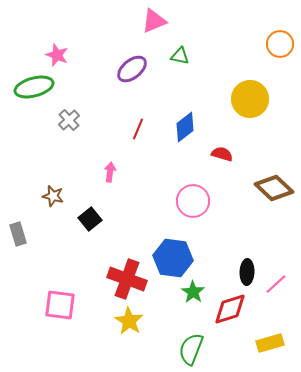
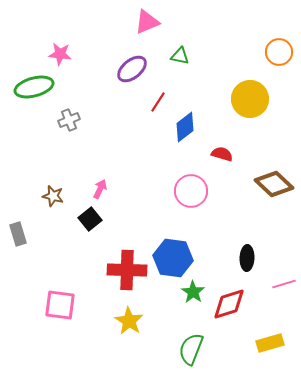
pink triangle: moved 7 px left, 1 px down
orange circle: moved 1 px left, 8 px down
pink star: moved 3 px right, 1 px up; rotated 15 degrees counterclockwise
gray cross: rotated 20 degrees clockwise
red line: moved 20 px right, 27 px up; rotated 10 degrees clockwise
pink arrow: moved 10 px left, 17 px down; rotated 18 degrees clockwise
brown diamond: moved 4 px up
pink circle: moved 2 px left, 10 px up
black ellipse: moved 14 px up
red cross: moved 9 px up; rotated 18 degrees counterclockwise
pink line: moved 8 px right; rotated 25 degrees clockwise
red diamond: moved 1 px left, 5 px up
